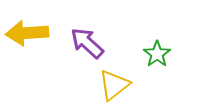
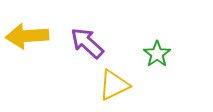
yellow arrow: moved 3 px down
yellow triangle: rotated 12 degrees clockwise
